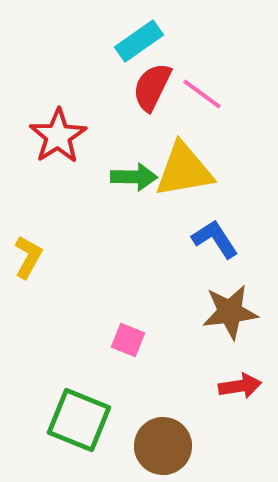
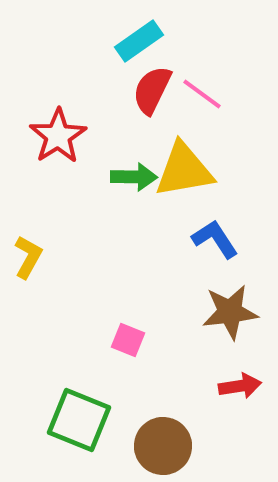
red semicircle: moved 3 px down
